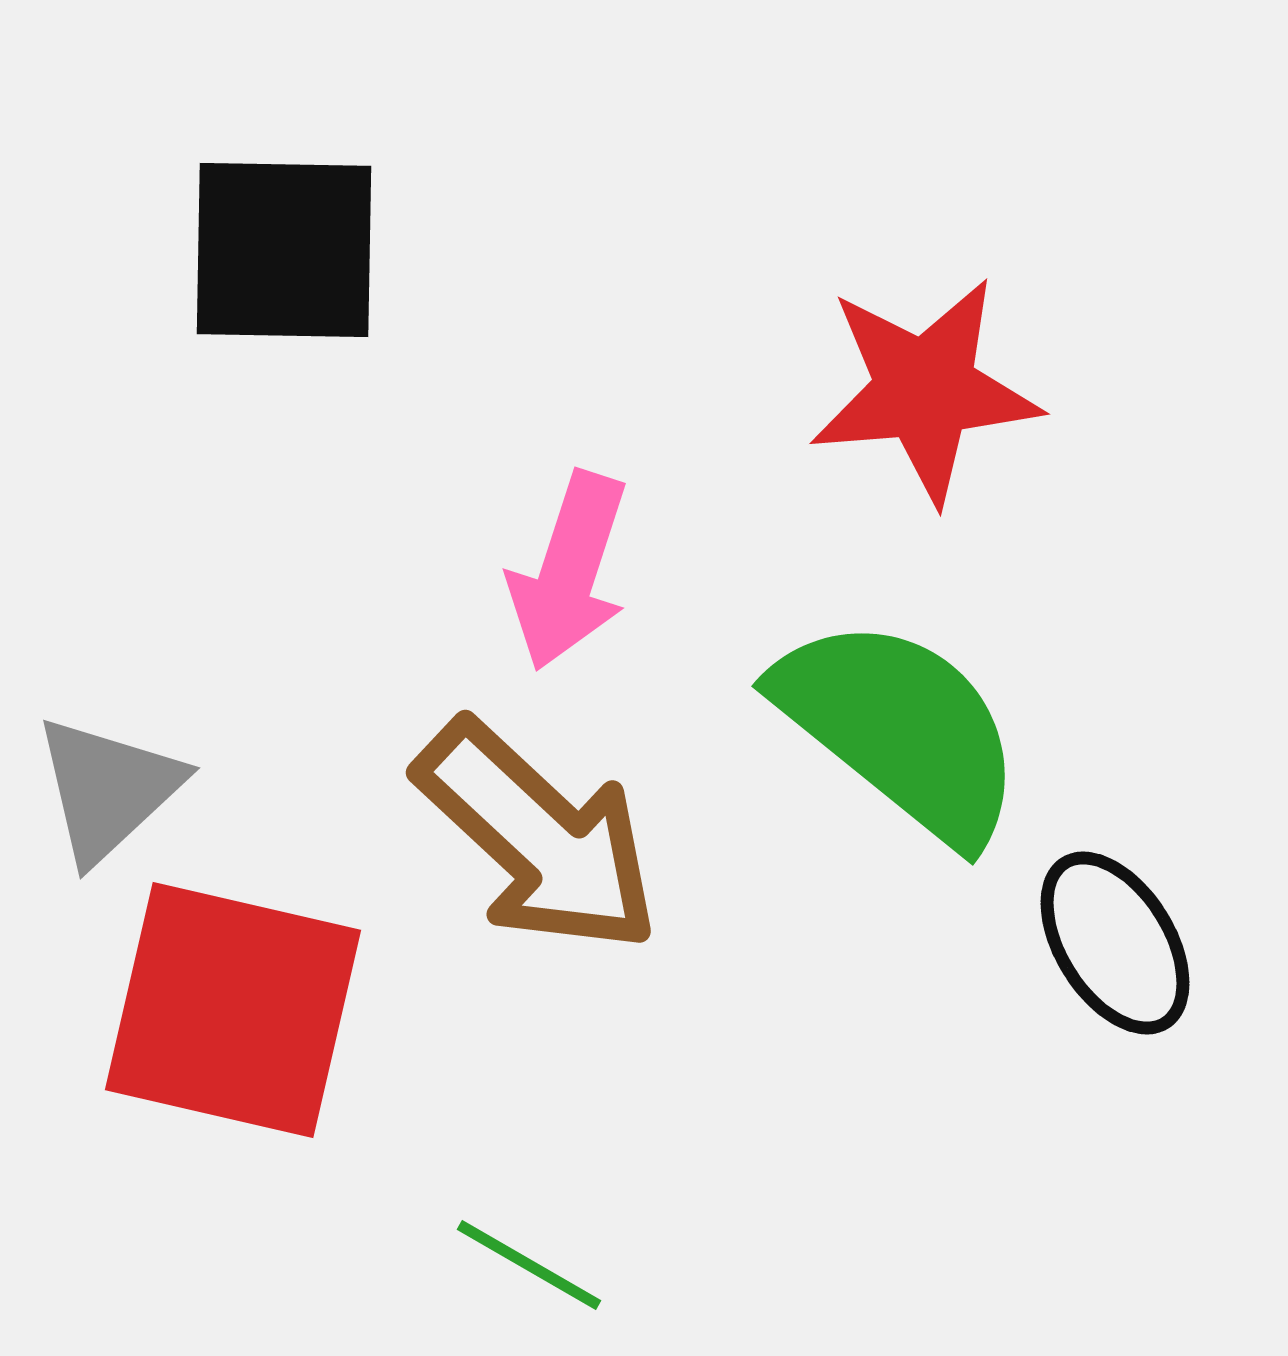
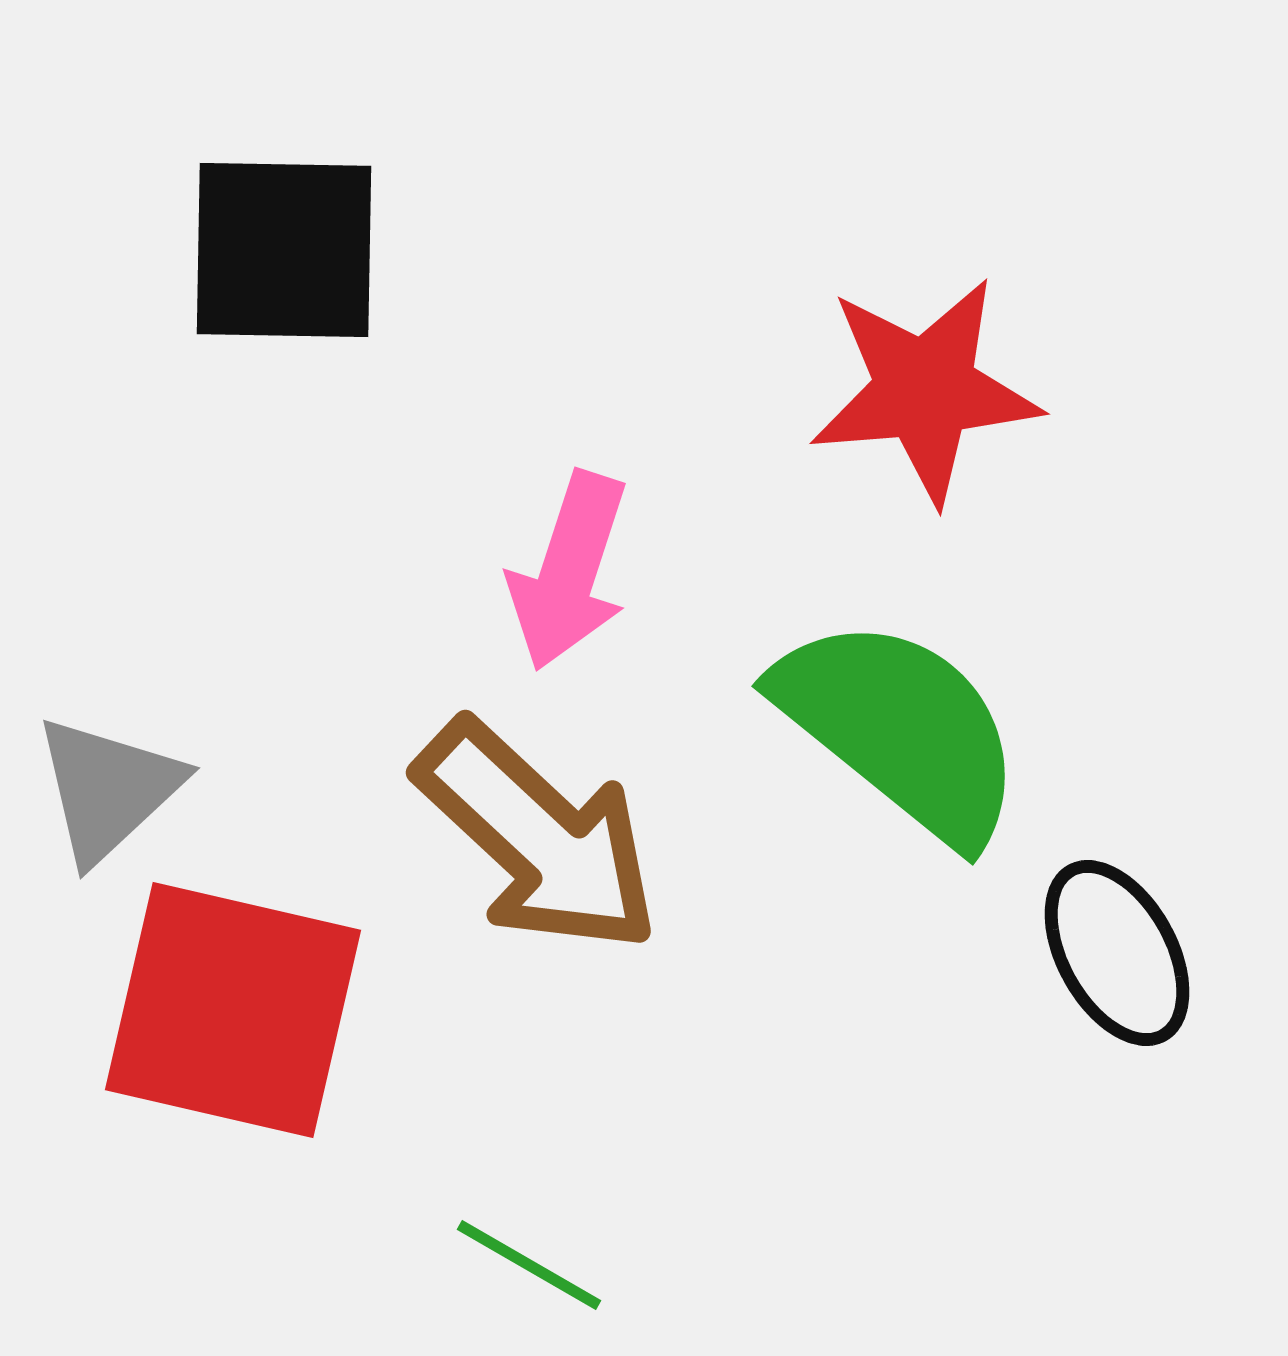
black ellipse: moved 2 px right, 10 px down; rotated 3 degrees clockwise
